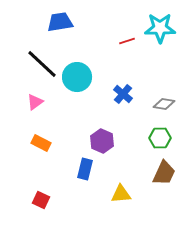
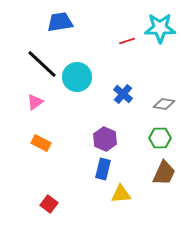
purple hexagon: moved 3 px right, 2 px up
blue rectangle: moved 18 px right
red square: moved 8 px right, 4 px down; rotated 12 degrees clockwise
